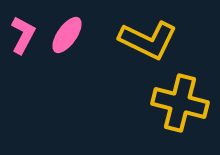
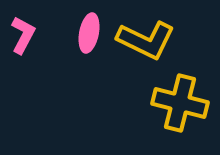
pink ellipse: moved 22 px right, 2 px up; rotated 24 degrees counterclockwise
yellow L-shape: moved 2 px left
